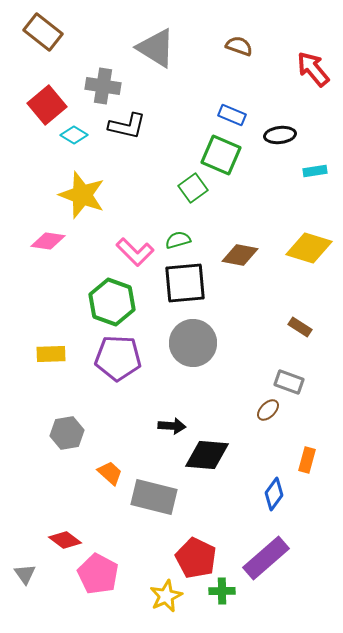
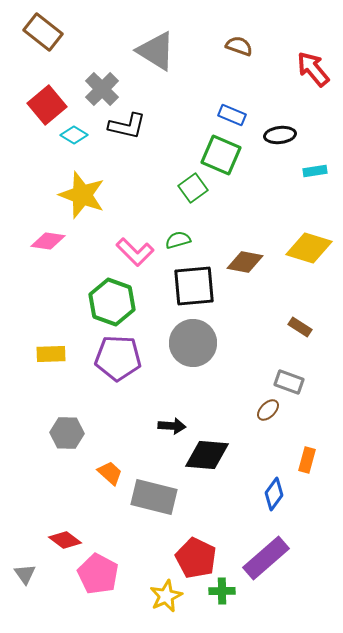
gray triangle at (156, 48): moved 3 px down
gray cross at (103, 86): moved 1 px left, 3 px down; rotated 36 degrees clockwise
brown diamond at (240, 255): moved 5 px right, 7 px down
black square at (185, 283): moved 9 px right, 3 px down
gray hexagon at (67, 433): rotated 12 degrees clockwise
